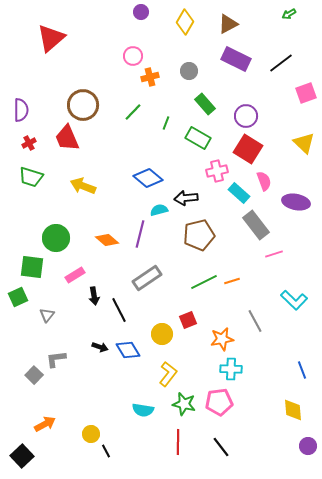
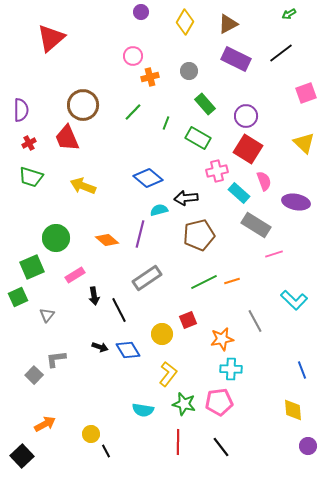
black line at (281, 63): moved 10 px up
gray rectangle at (256, 225): rotated 20 degrees counterclockwise
green square at (32, 267): rotated 30 degrees counterclockwise
